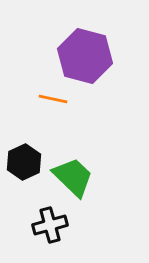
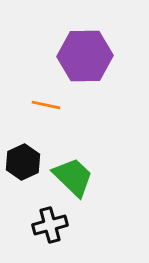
purple hexagon: rotated 16 degrees counterclockwise
orange line: moved 7 px left, 6 px down
black hexagon: moved 1 px left
